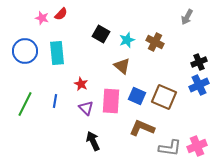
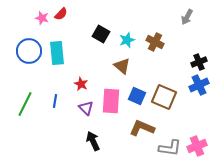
blue circle: moved 4 px right
